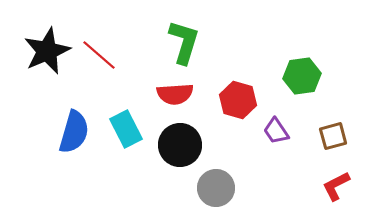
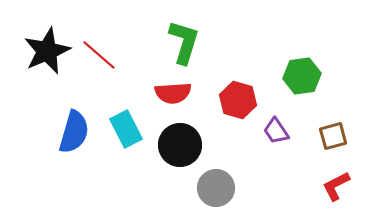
red semicircle: moved 2 px left, 1 px up
